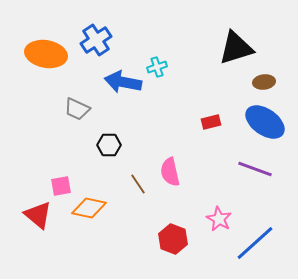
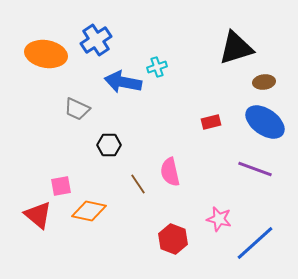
orange diamond: moved 3 px down
pink star: rotated 15 degrees counterclockwise
